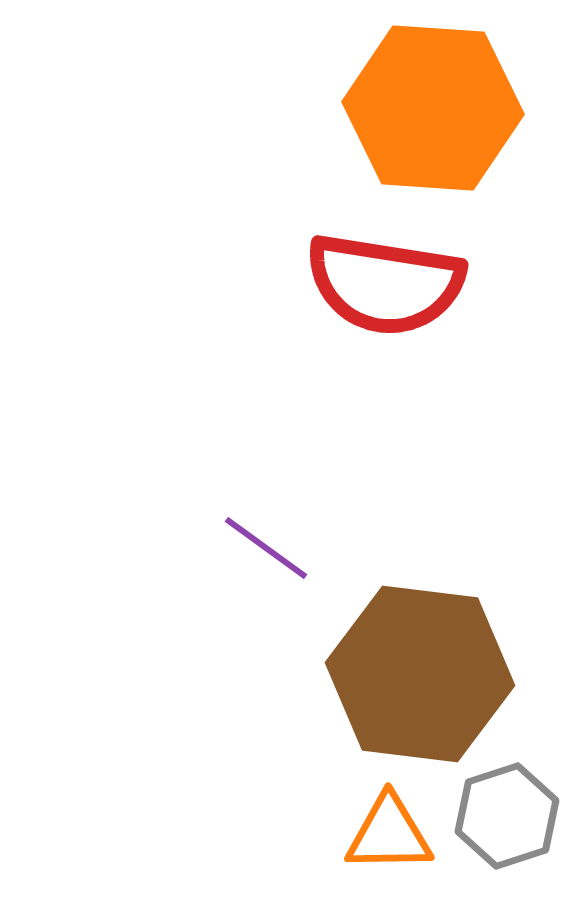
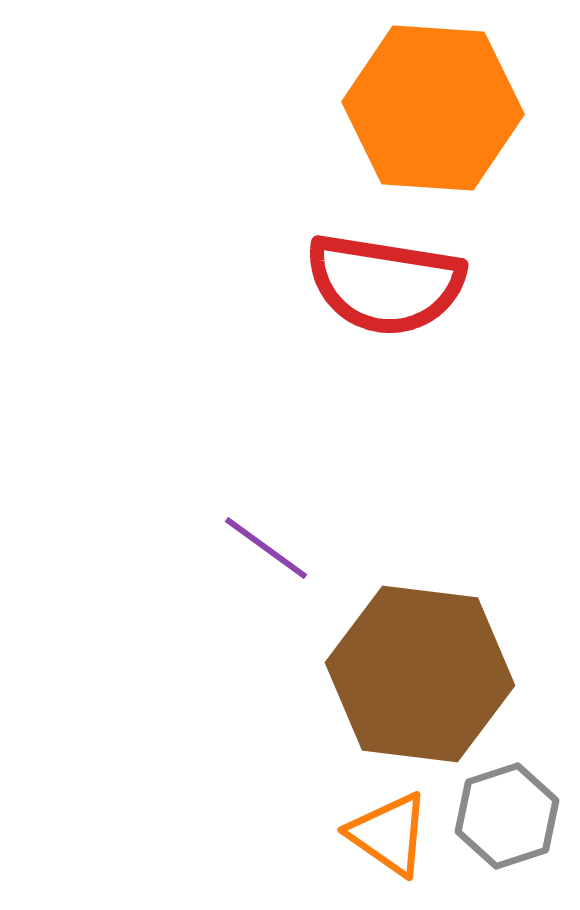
orange triangle: rotated 36 degrees clockwise
